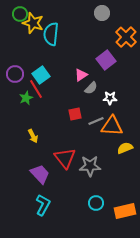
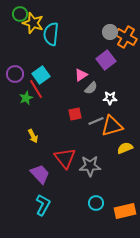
gray circle: moved 8 px right, 19 px down
orange cross: rotated 15 degrees counterclockwise
orange triangle: rotated 20 degrees counterclockwise
